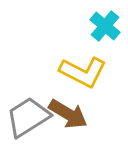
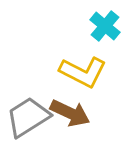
brown arrow: moved 2 px right, 1 px up; rotated 6 degrees counterclockwise
